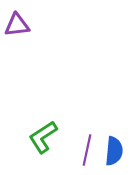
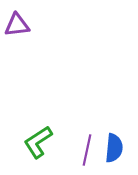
green L-shape: moved 5 px left, 5 px down
blue semicircle: moved 3 px up
